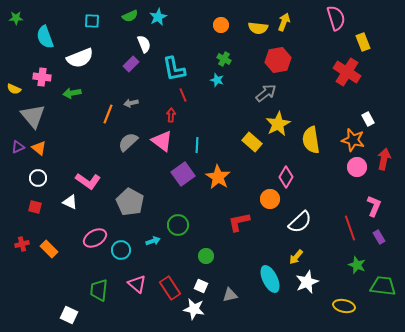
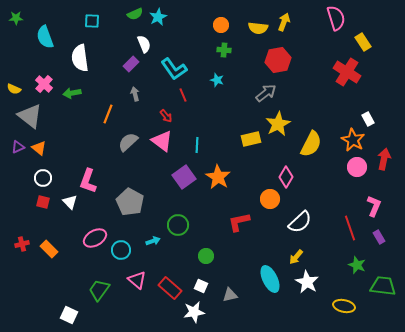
green semicircle at (130, 16): moved 5 px right, 2 px up
yellow rectangle at (363, 42): rotated 12 degrees counterclockwise
white semicircle at (80, 58): rotated 104 degrees clockwise
green cross at (224, 59): moved 9 px up; rotated 24 degrees counterclockwise
cyan L-shape at (174, 69): rotated 24 degrees counterclockwise
pink cross at (42, 77): moved 2 px right, 7 px down; rotated 36 degrees clockwise
gray arrow at (131, 103): moved 4 px right, 9 px up; rotated 88 degrees clockwise
red arrow at (171, 115): moved 5 px left, 1 px down; rotated 136 degrees clockwise
gray triangle at (33, 116): moved 3 px left; rotated 12 degrees counterclockwise
yellow semicircle at (311, 140): moved 4 px down; rotated 144 degrees counterclockwise
orange star at (353, 140): rotated 15 degrees clockwise
yellow rectangle at (252, 142): moved 1 px left, 3 px up; rotated 54 degrees counterclockwise
purple square at (183, 174): moved 1 px right, 3 px down
white circle at (38, 178): moved 5 px right
pink L-shape at (88, 181): rotated 75 degrees clockwise
white triangle at (70, 202): rotated 21 degrees clockwise
red square at (35, 207): moved 8 px right, 5 px up
white star at (307, 282): rotated 20 degrees counterclockwise
pink triangle at (137, 284): moved 4 px up
red rectangle at (170, 288): rotated 15 degrees counterclockwise
green trapezoid at (99, 290): rotated 30 degrees clockwise
white star at (194, 309): moved 3 px down; rotated 20 degrees counterclockwise
